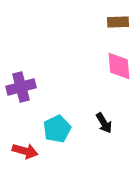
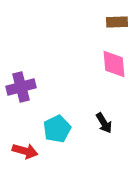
brown rectangle: moved 1 px left
pink diamond: moved 5 px left, 2 px up
